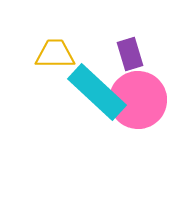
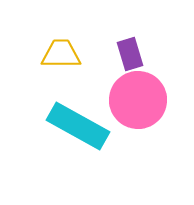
yellow trapezoid: moved 6 px right
cyan rectangle: moved 19 px left, 34 px down; rotated 14 degrees counterclockwise
